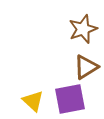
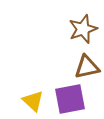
brown triangle: moved 1 px right; rotated 20 degrees clockwise
